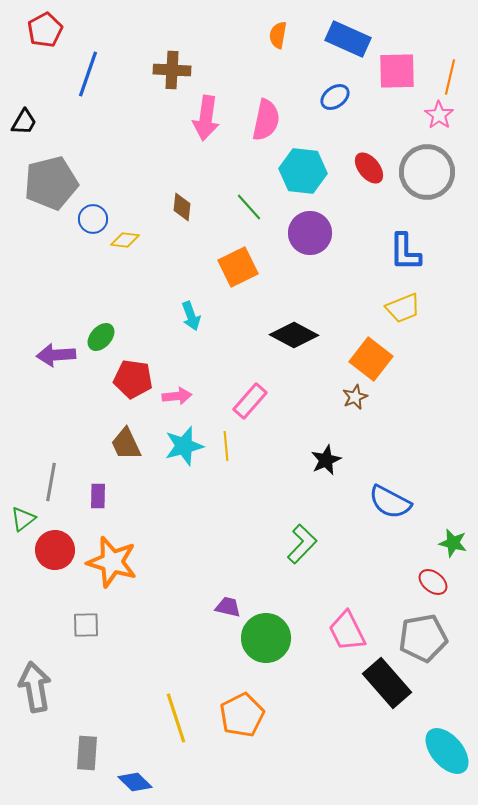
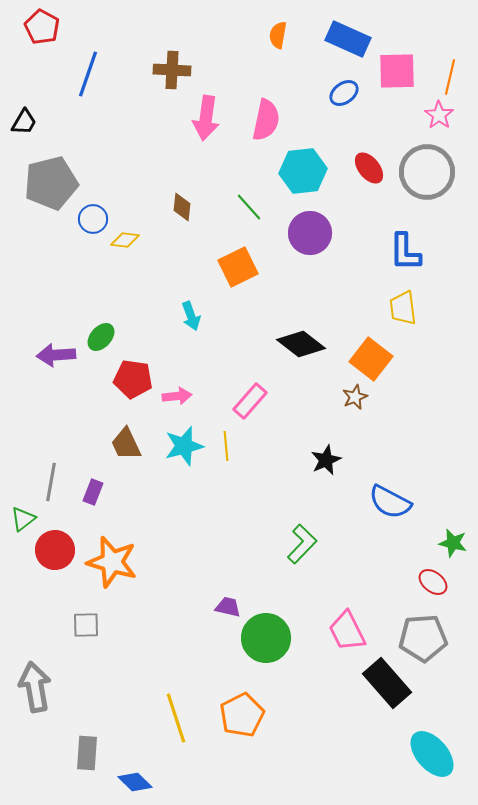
red pentagon at (45, 30): moved 3 px left, 3 px up; rotated 16 degrees counterclockwise
blue ellipse at (335, 97): moved 9 px right, 4 px up
cyan hexagon at (303, 171): rotated 12 degrees counterclockwise
yellow trapezoid at (403, 308): rotated 105 degrees clockwise
black diamond at (294, 335): moved 7 px right, 9 px down; rotated 9 degrees clockwise
purple rectangle at (98, 496): moved 5 px left, 4 px up; rotated 20 degrees clockwise
gray pentagon at (423, 638): rotated 6 degrees clockwise
cyan ellipse at (447, 751): moved 15 px left, 3 px down
